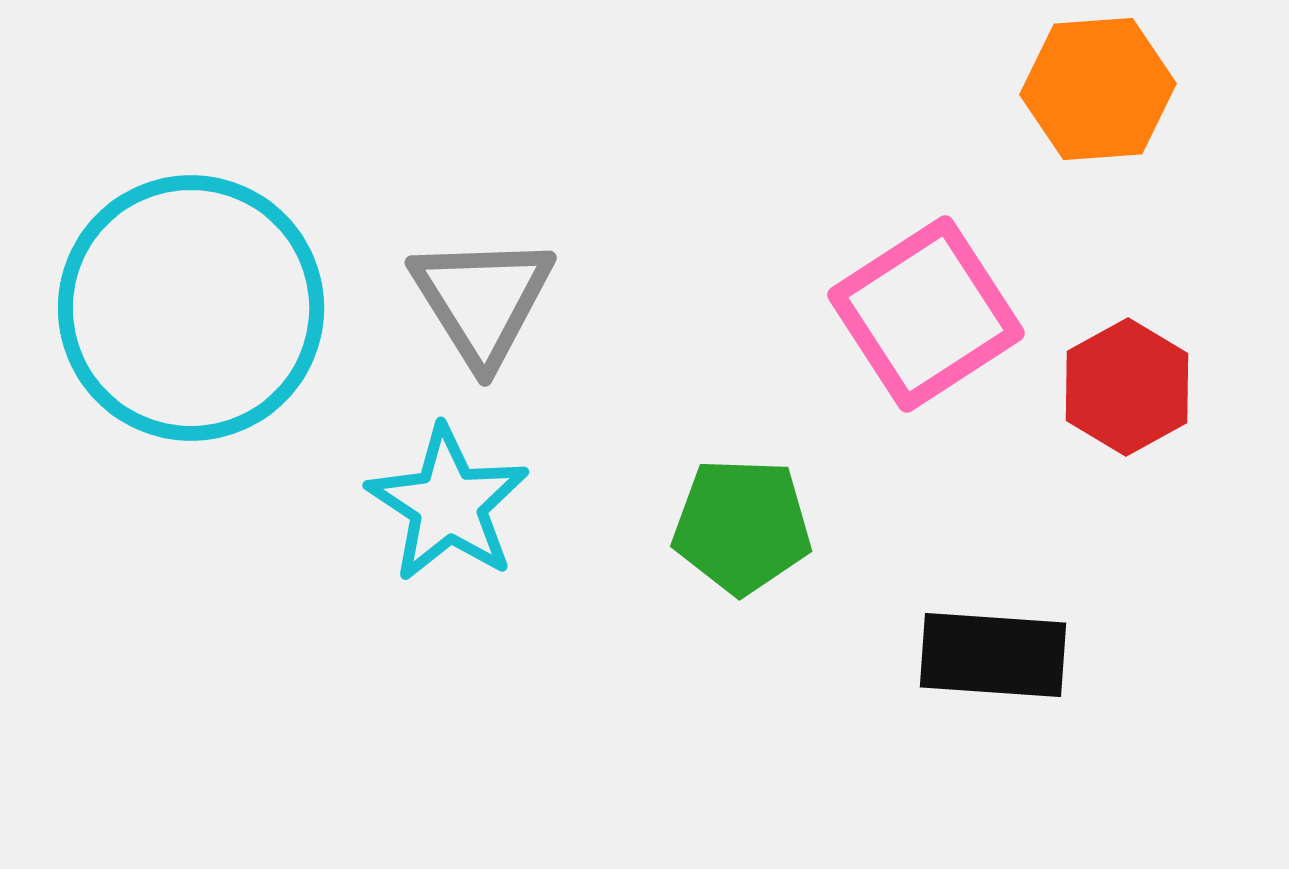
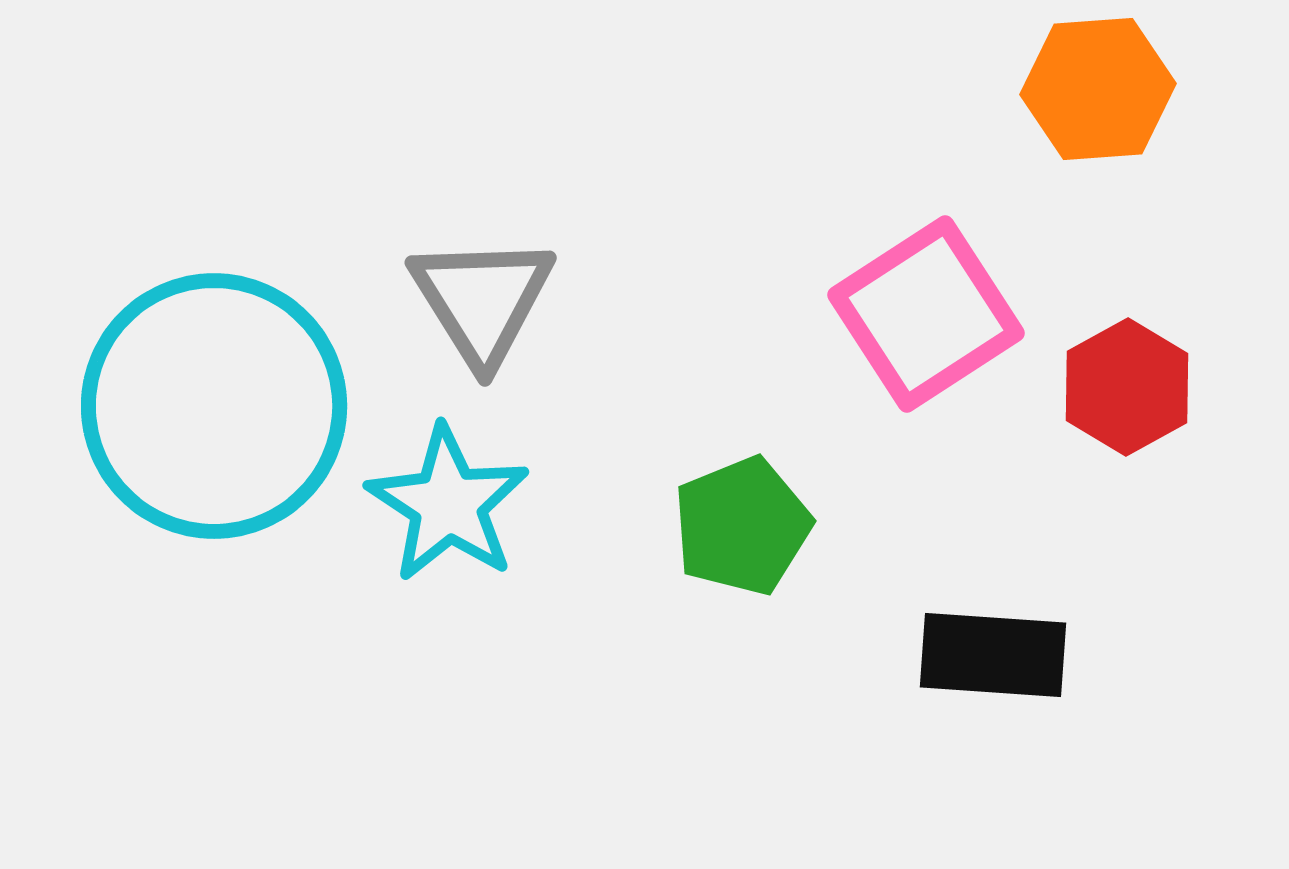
cyan circle: moved 23 px right, 98 px down
green pentagon: rotated 24 degrees counterclockwise
